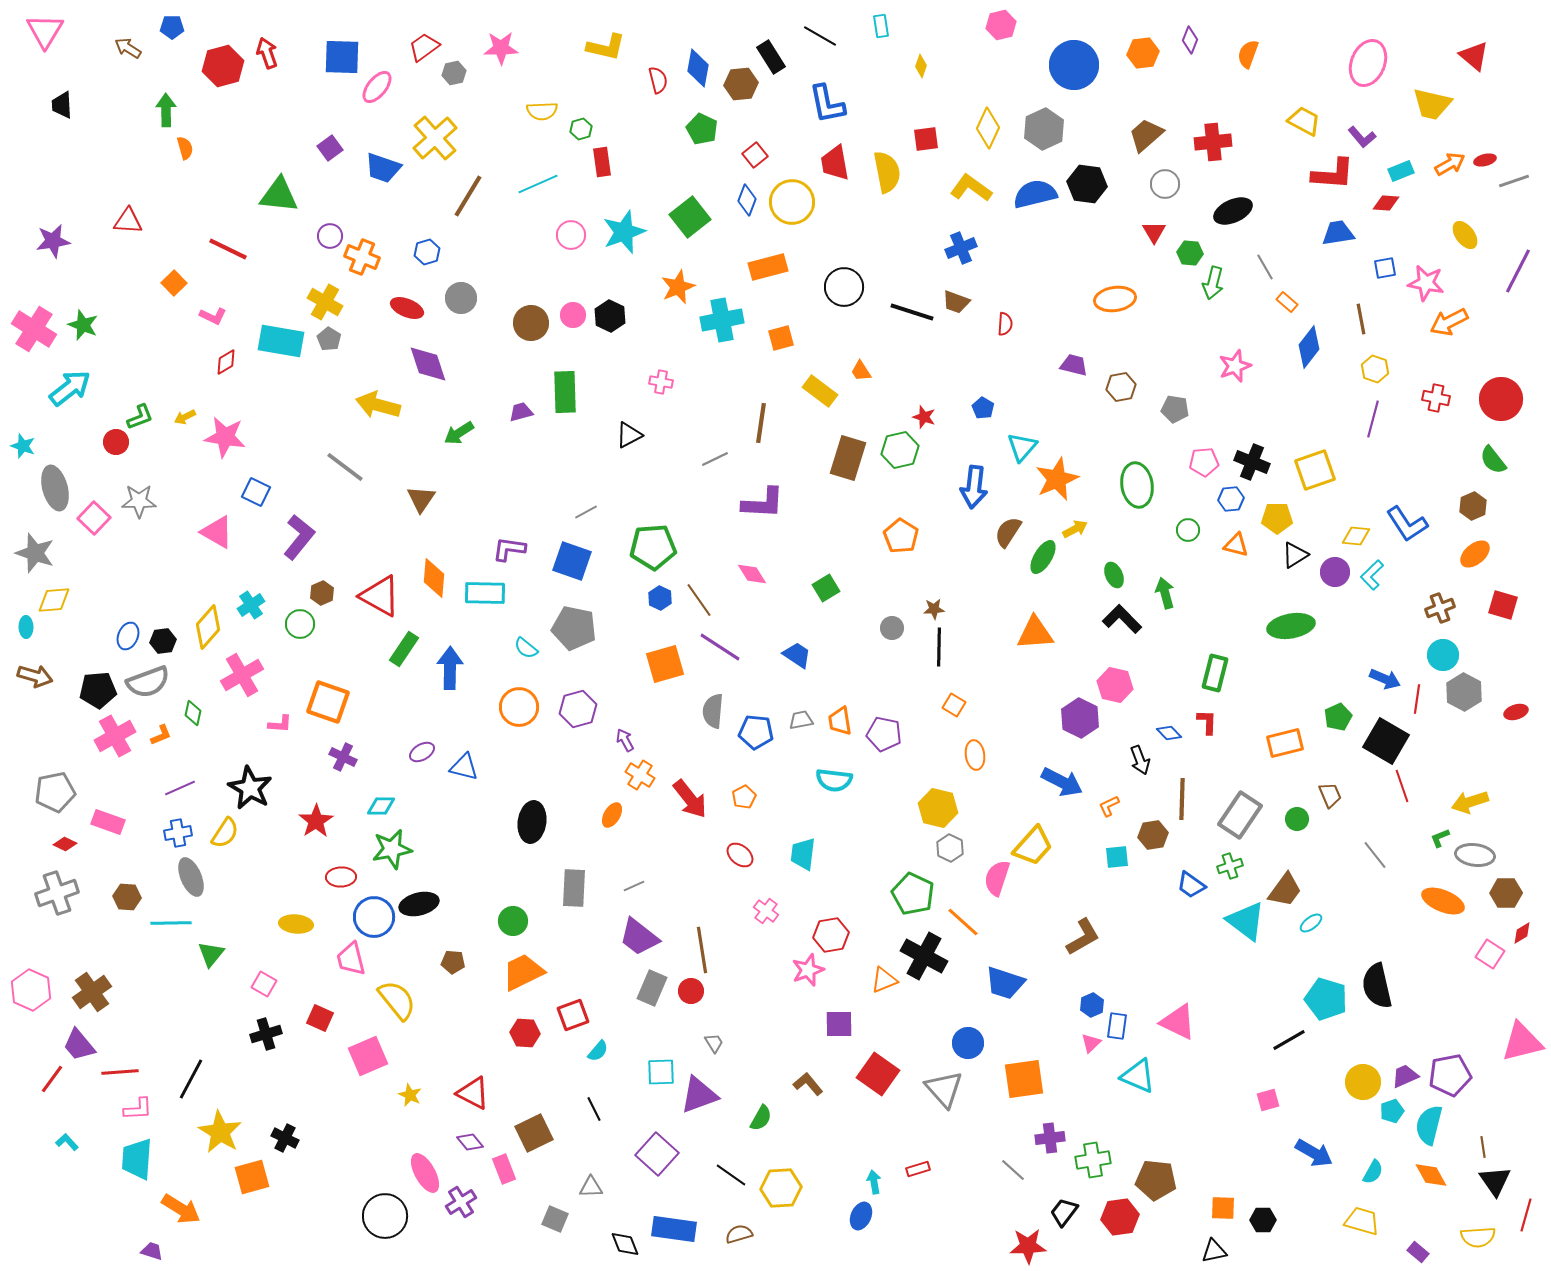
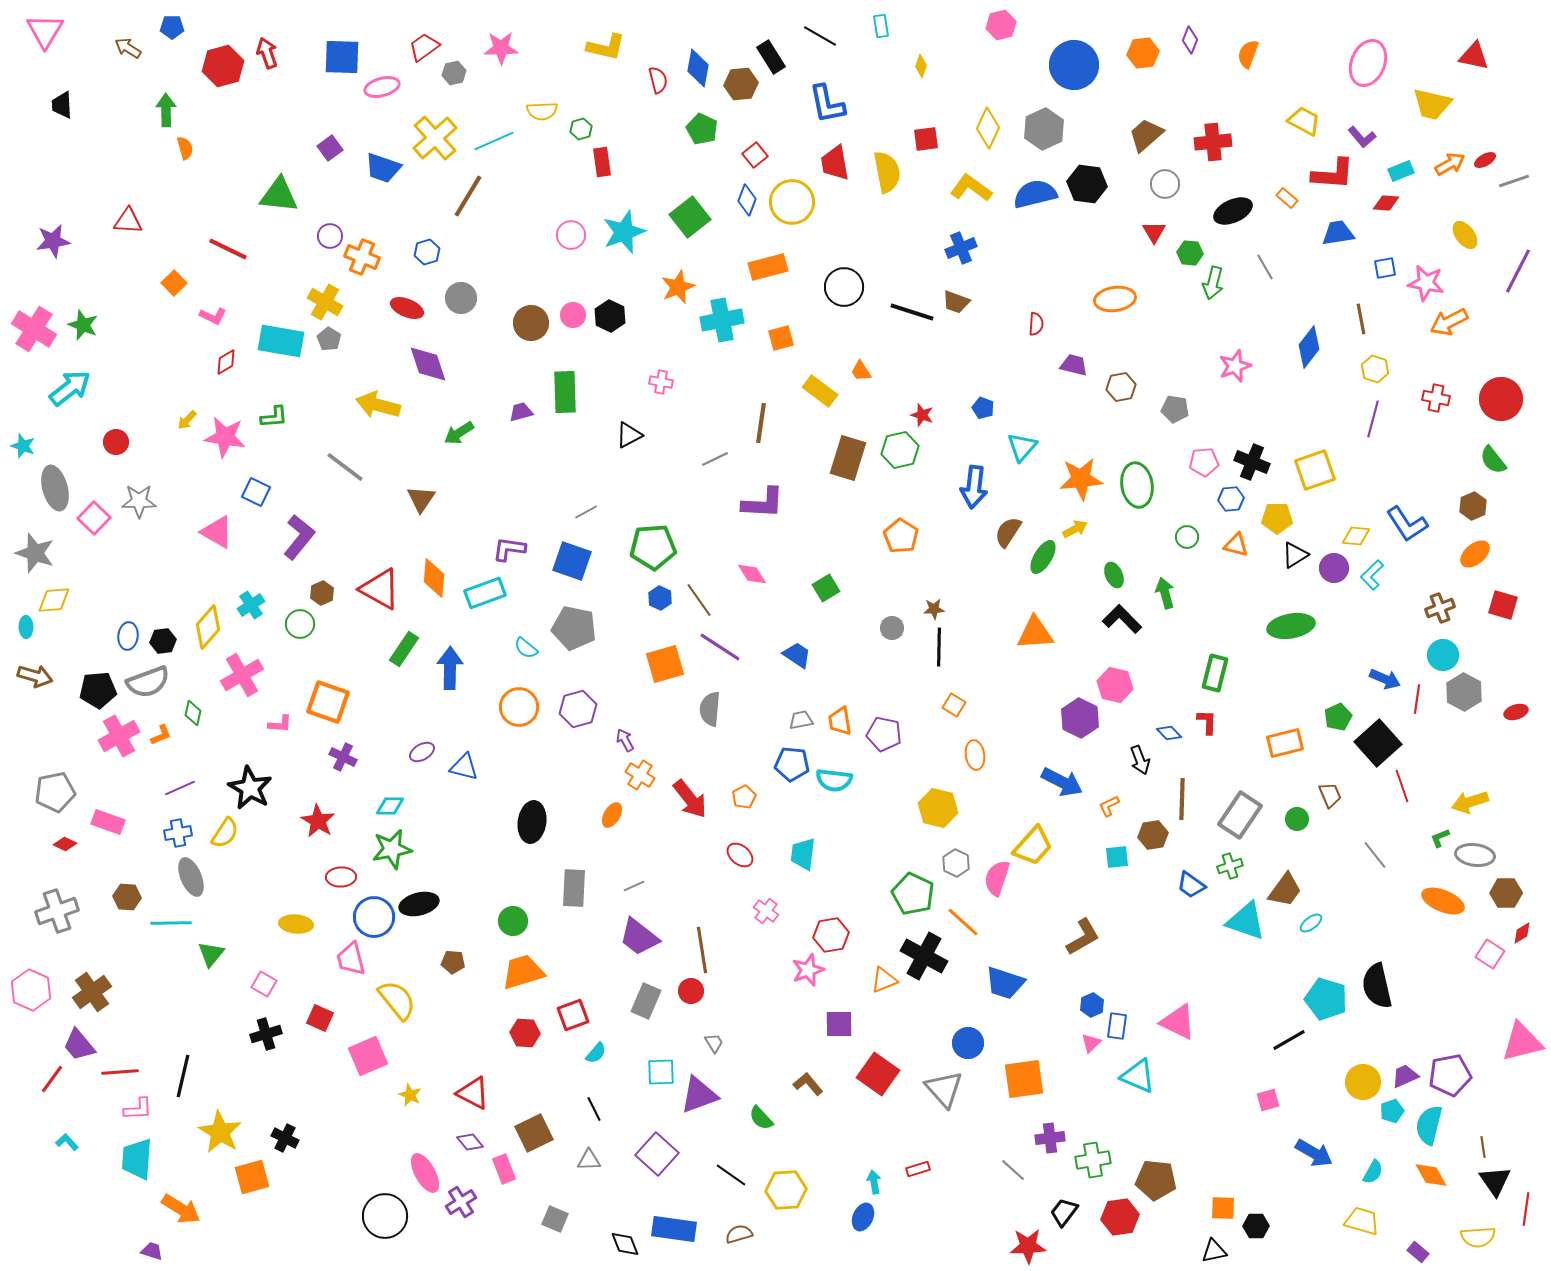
red triangle at (1474, 56): rotated 28 degrees counterclockwise
pink ellipse at (377, 87): moved 5 px right; rotated 36 degrees clockwise
red ellipse at (1485, 160): rotated 15 degrees counterclockwise
cyan line at (538, 184): moved 44 px left, 43 px up
orange rectangle at (1287, 302): moved 104 px up
red semicircle at (1005, 324): moved 31 px right
blue pentagon at (983, 408): rotated 10 degrees counterclockwise
green L-shape at (140, 417): moved 134 px right; rotated 16 degrees clockwise
yellow arrow at (185, 417): moved 2 px right, 3 px down; rotated 20 degrees counterclockwise
red star at (924, 417): moved 2 px left, 2 px up
orange star at (1057, 479): moved 24 px right; rotated 18 degrees clockwise
green circle at (1188, 530): moved 1 px left, 7 px down
purple circle at (1335, 572): moved 1 px left, 4 px up
cyan rectangle at (485, 593): rotated 21 degrees counterclockwise
red triangle at (380, 596): moved 7 px up
blue ellipse at (128, 636): rotated 16 degrees counterclockwise
gray semicircle at (713, 711): moved 3 px left, 2 px up
blue pentagon at (756, 732): moved 36 px right, 32 px down
pink cross at (115, 736): moved 4 px right
black square at (1386, 741): moved 8 px left, 2 px down; rotated 18 degrees clockwise
cyan diamond at (381, 806): moved 9 px right
red star at (316, 821): moved 2 px right; rotated 8 degrees counterclockwise
gray hexagon at (950, 848): moved 6 px right, 15 px down
gray cross at (57, 893): moved 18 px down
cyan triangle at (1246, 921): rotated 18 degrees counterclockwise
orange trapezoid at (523, 972): rotated 9 degrees clockwise
gray rectangle at (652, 988): moved 6 px left, 13 px down
cyan semicircle at (598, 1051): moved 2 px left, 2 px down
black line at (191, 1079): moved 8 px left, 3 px up; rotated 15 degrees counterclockwise
green semicircle at (761, 1118): rotated 108 degrees clockwise
gray triangle at (591, 1187): moved 2 px left, 27 px up
yellow hexagon at (781, 1188): moved 5 px right, 2 px down
red line at (1526, 1215): moved 6 px up; rotated 8 degrees counterclockwise
blue ellipse at (861, 1216): moved 2 px right, 1 px down
black hexagon at (1263, 1220): moved 7 px left, 6 px down
